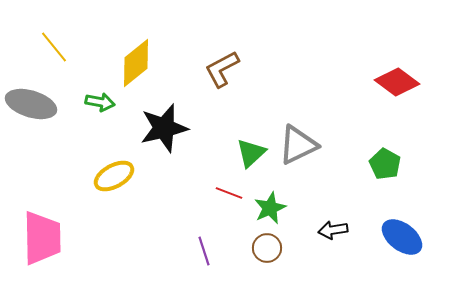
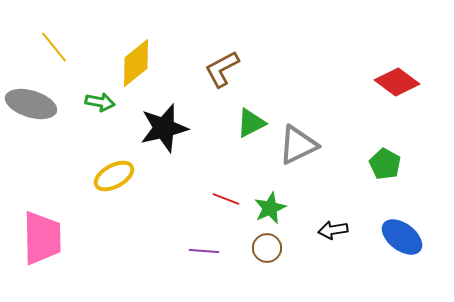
green triangle: moved 30 px up; rotated 16 degrees clockwise
red line: moved 3 px left, 6 px down
purple line: rotated 68 degrees counterclockwise
